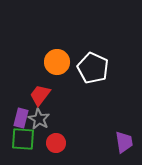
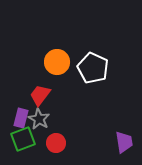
green square: rotated 25 degrees counterclockwise
